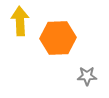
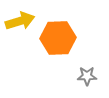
yellow arrow: rotated 76 degrees clockwise
